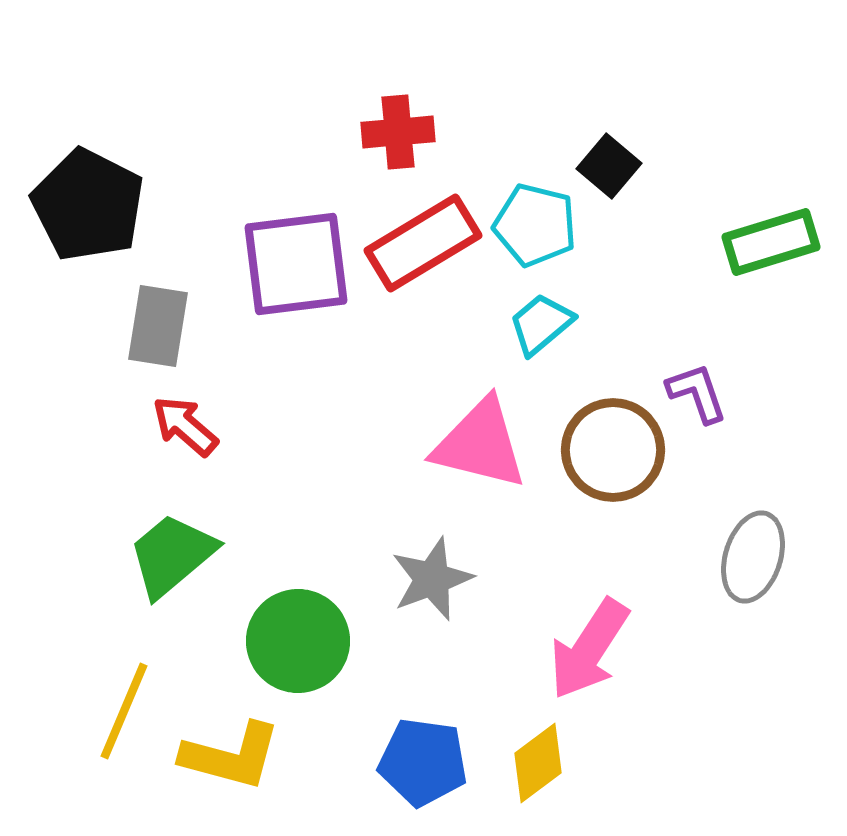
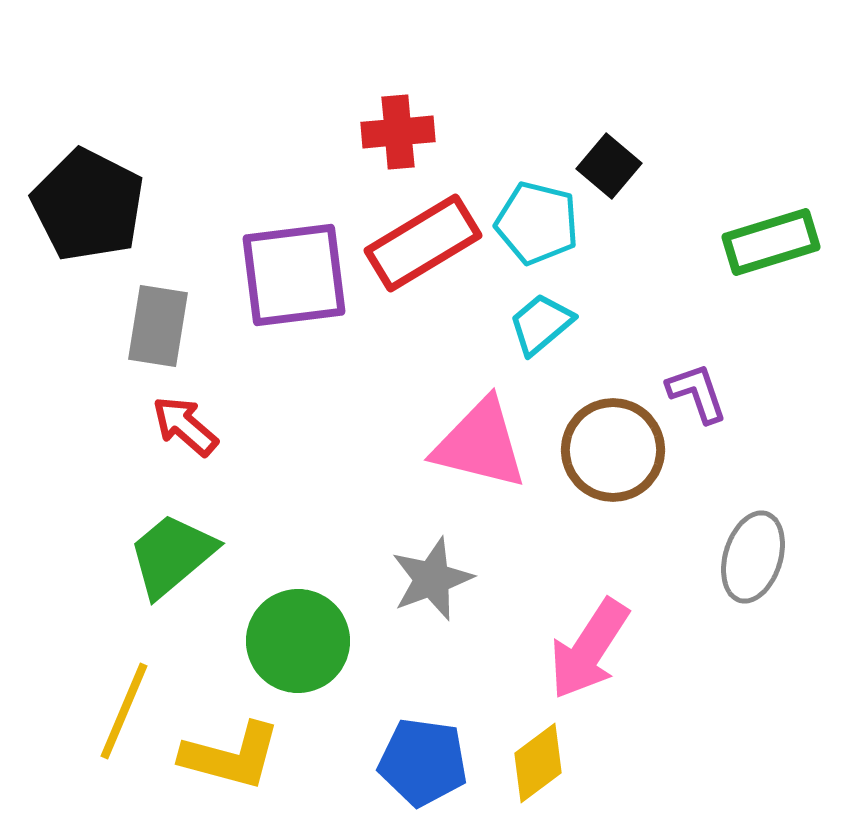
cyan pentagon: moved 2 px right, 2 px up
purple square: moved 2 px left, 11 px down
